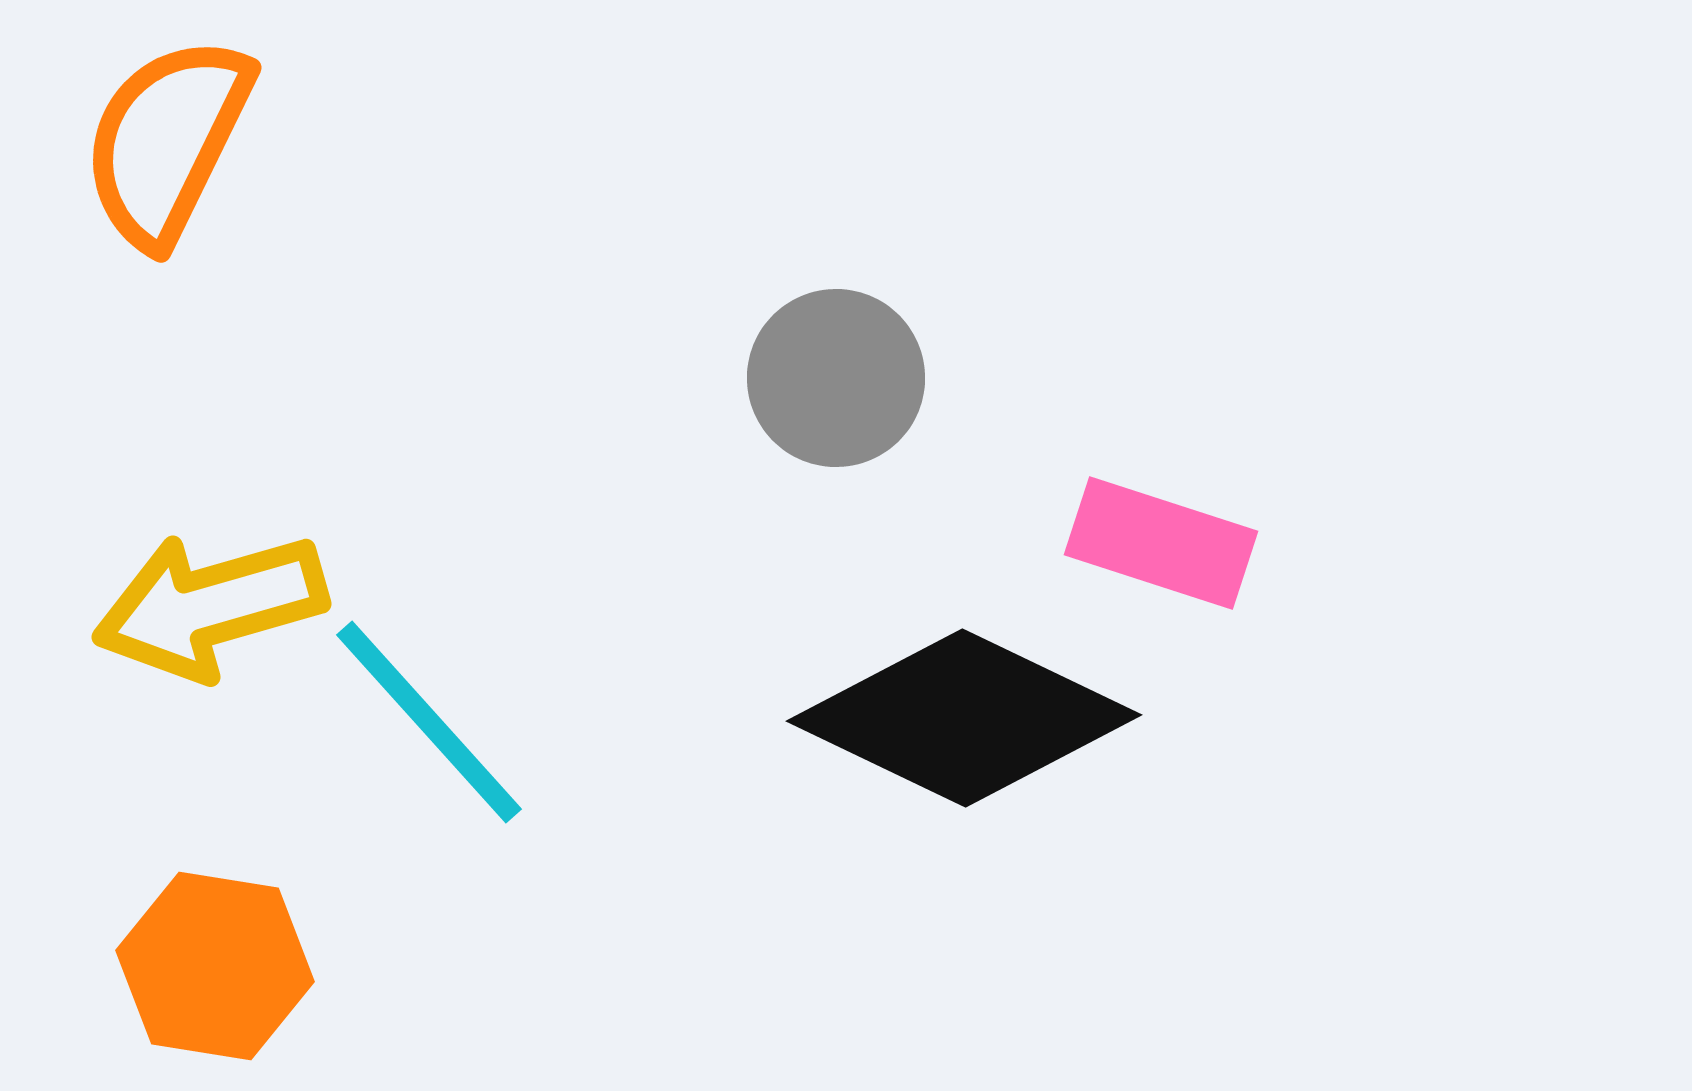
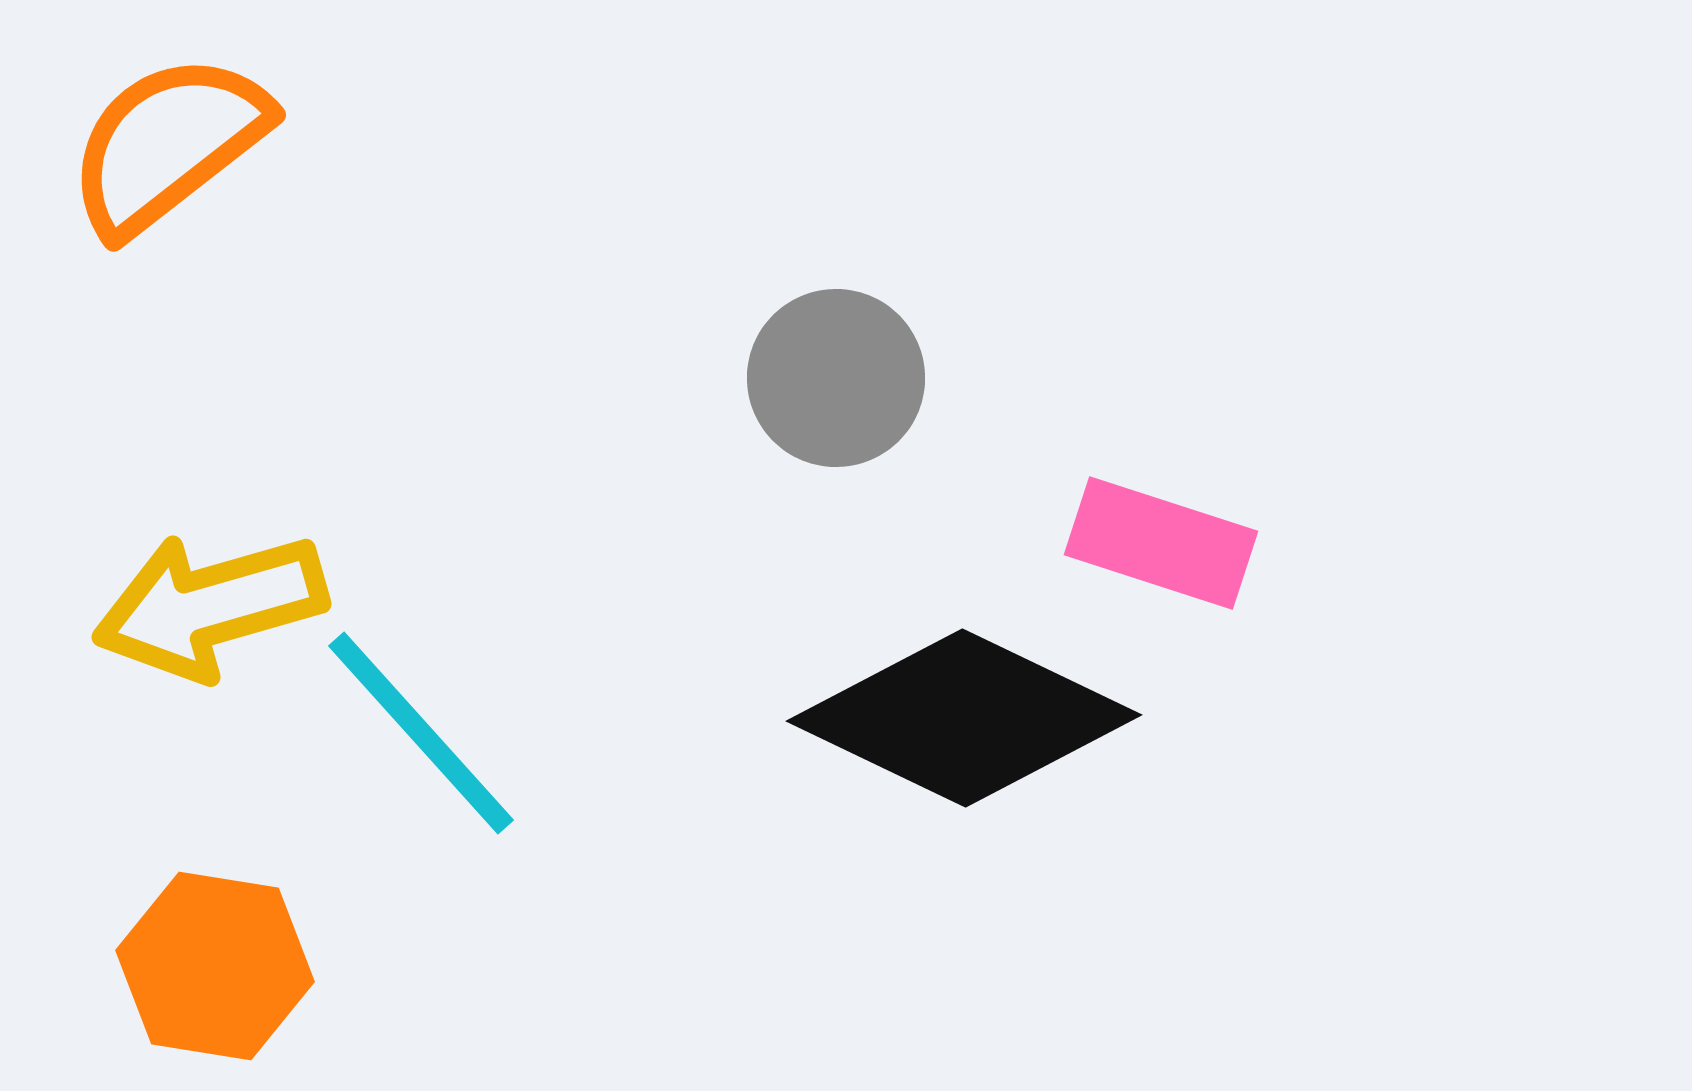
orange semicircle: moved 1 px right, 3 px down; rotated 26 degrees clockwise
cyan line: moved 8 px left, 11 px down
